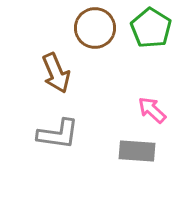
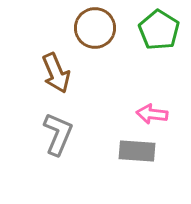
green pentagon: moved 8 px right, 2 px down
pink arrow: moved 4 px down; rotated 36 degrees counterclockwise
gray L-shape: rotated 75 degrees counterclockwise
